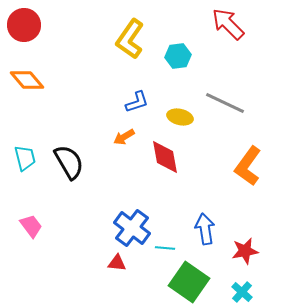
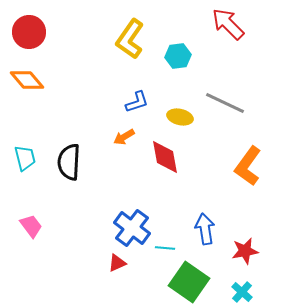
red circle: moved 5 px right, 7 px down
black semicircle: rotated 147 degrees counterclockwise
red triangle: rotated 30 degrees counterclockwise
